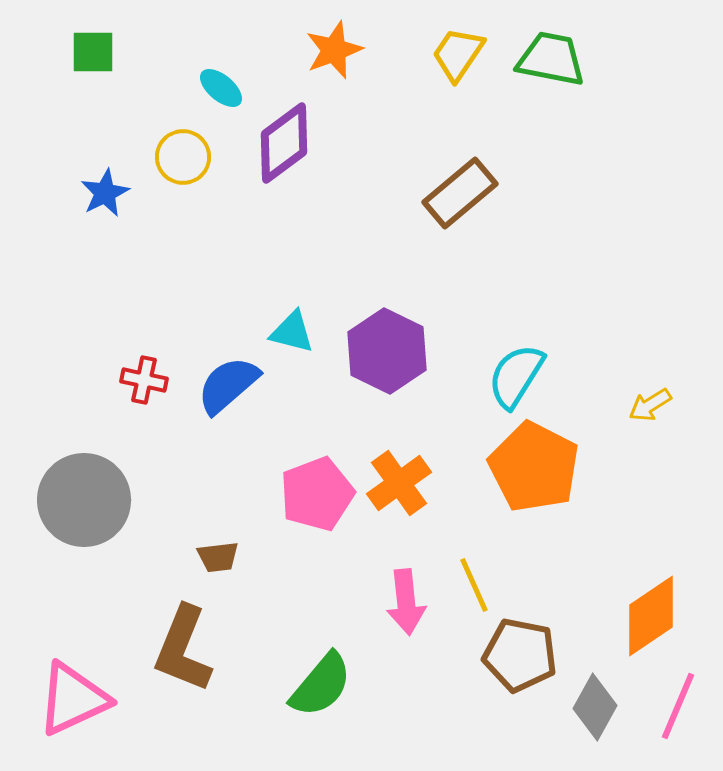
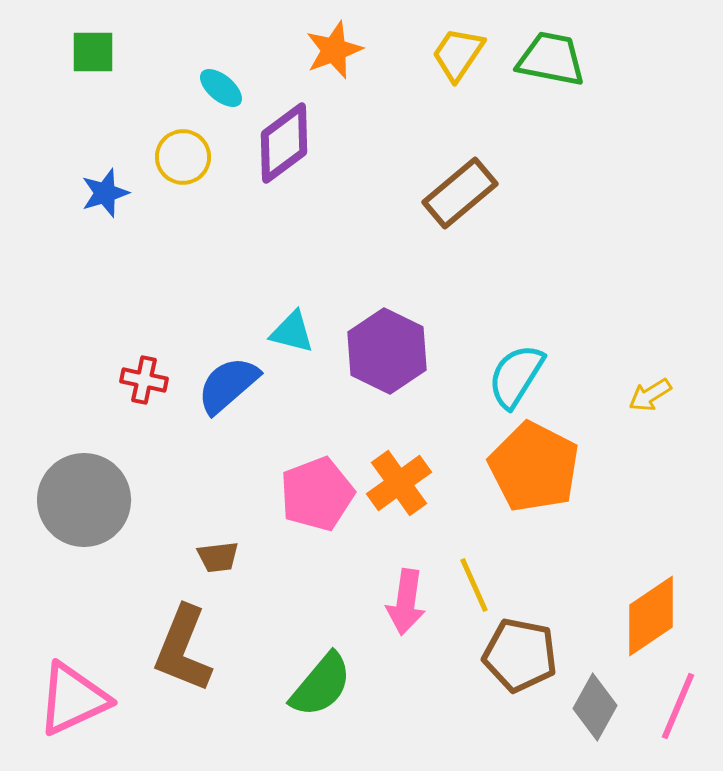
blue star: rotated 9 degrees clockwise
yellow arrow: moved 10 px up
pink arrow: rotated 14 degrees clockwise
